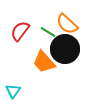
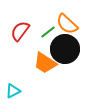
green line: rotated 70 degrees counterclockwise
orange trapezoid: moved 1 px right, 1 px down; rotated 15 degrees counterclockwise
cyan triangle: rotated 28 degrees clockwise
